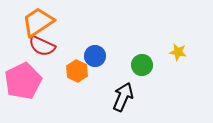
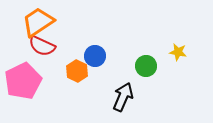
green circle: moved 4 px right, 1 px down
